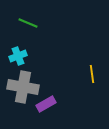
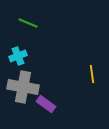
purple rectangle: rotated 66 degrees clockwise
